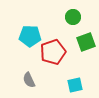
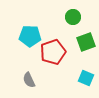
cyan square: moved 11 px right, 7 px up; rotated 35 degrees clockwise
